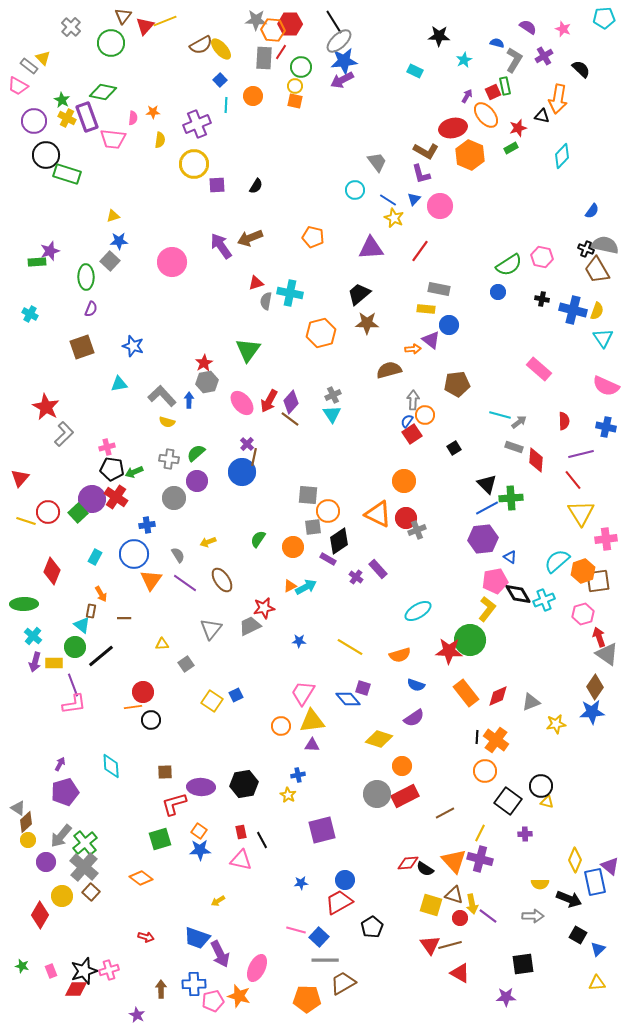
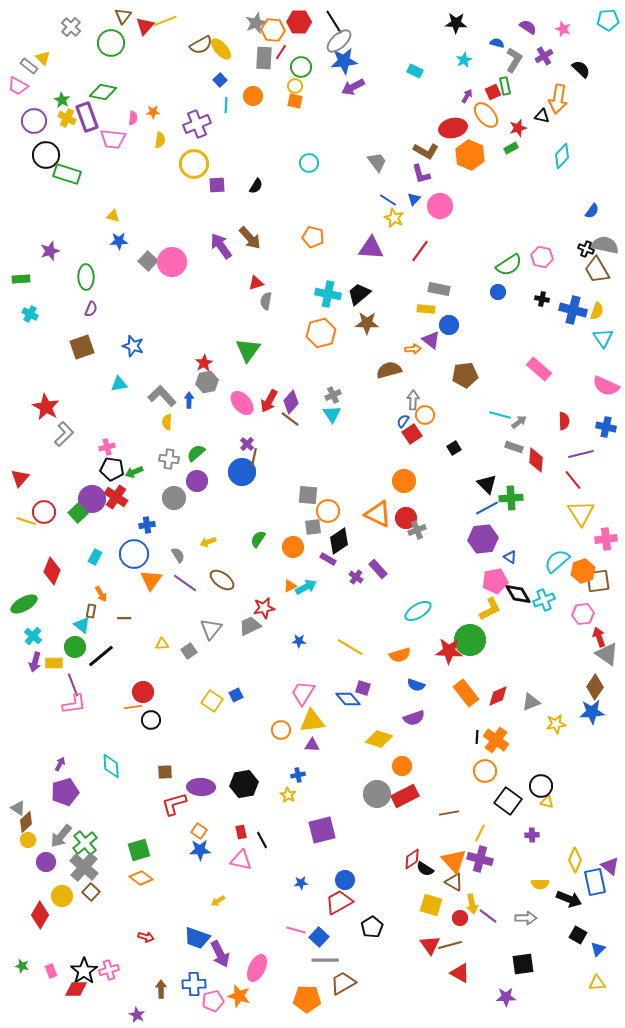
cyan pentagon at (604, 18): moved 4 px right, 2 px down
gray star at (256, 20): moved 3 px down; rotated 25 degrees counterclockwise
red hexagon at (290, 24): moved 9 px right, 2 px up
black star at (439, 36): moved 17 px right, 13 px up
purple arrow at (342, 80): moved 11 px right, 7 px down
cyan circle at (355, 190): moved 46 px left, 27 px up
yellow triangle at (113, 216): rotated 32 degrees clockwise
brown arrow at (250, 238): rotated 110 degrees counterclockwise
purple triangle at (371, 248): rotated 8 degrees clockwise
gray square at (110, 261): moved 38 px right
green rectangle at (37, 262): moved 16 px left, 17 px down
cyan cross at (290, 293): moved 38 px right, 1 px down
brown pentagon at (457, 384): moved 8 px right, 9 px up
blue semicircle at (407, 421): moved 4 px left
yellow semicircle at (167, 422): rotated 77 degrees clockwise
red circle at (48, 512): moved 4 px left
brown ellipse at (222, 580): rotated 20 degrees counterclockwise
green ellipse at (24, 604): rotated 28 degrees counterclockwise
yellow L-shape at (487, 609): moved 3 px right; rotated 25 degrees clockwise
pink hexagon at (583, 614): rotated 10 degrees clockwise
gray square at (186, 664): moved 3 px right, 13 px up
purple semicircle at (414, 718): rotated 15 degrees clockwise
orange circle at (281, 726): moved 4 px down
brown line at (445, 813): moved 4 px right; rotated 18 degrees clockwise
purple cross at (525, 834): moved 7 px right, 1 px down
green square at (160, 839): moved 21 px left, 11 px down
red diamond at (408, 863): moved 4 px right, 4 px up; rotated 30 degrees counterclockwise
brown triangle at (454, 895): moved 13 px up; rotated 12 degrees clockwise
gray arrow at (533, 916): moved 7 px left, 2 px down
black star at (84, 971): rotated 16 degrees counterclockwise
